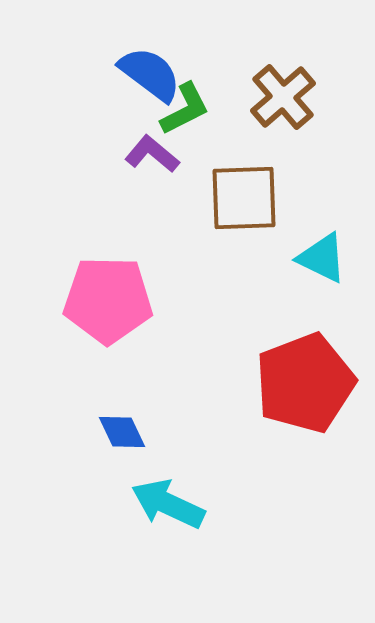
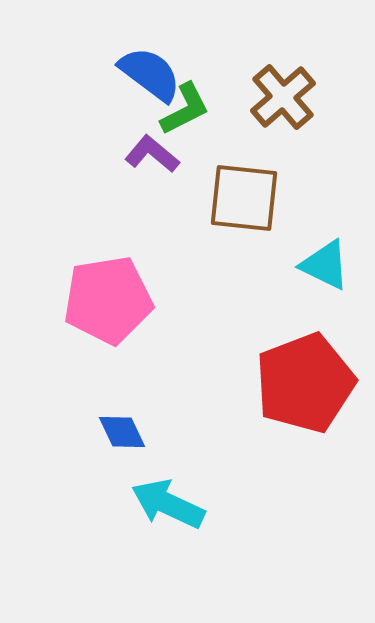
brown square: rotated 8 degrees clockwise
cyan triangle: moved 3 px right, 7 px down
pink pentagon: rotated 10 degrees counterclockwise
